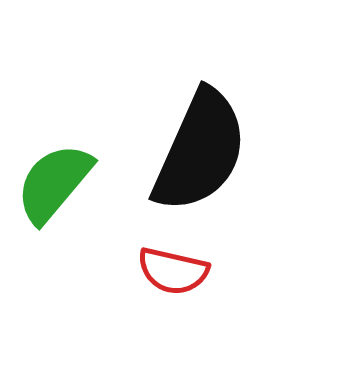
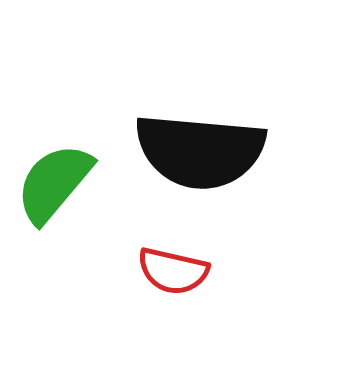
black semicircle: rotated 71 degrees clockwise
